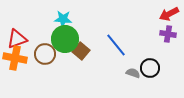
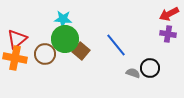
red triangle: rotated 20 degrees counterclockwise
